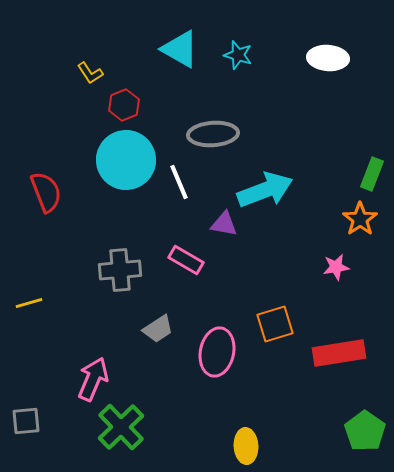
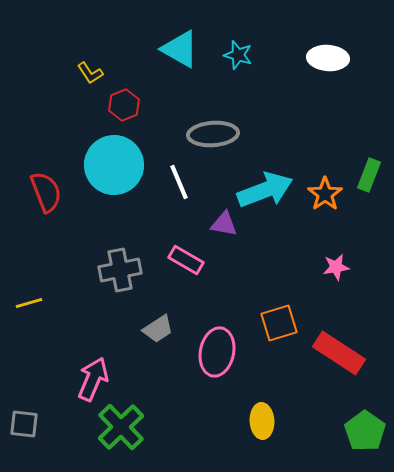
cyan circle: moved 12 px left, 5 px down
green rectangle: moved 3 px left, 1 px down
orange star: moved 35 px left, 25 px up
gray cross: rotated 6 degrees counterclockwise
orange square: moved 4 px right, 1 px up
red rectangle: rotated 42 degrees clockwise
gray square: moved 2 px left, 3 px down; rotated 12 degrees clockwise
yellow ellipse: moved 16 px right, 25 px up
